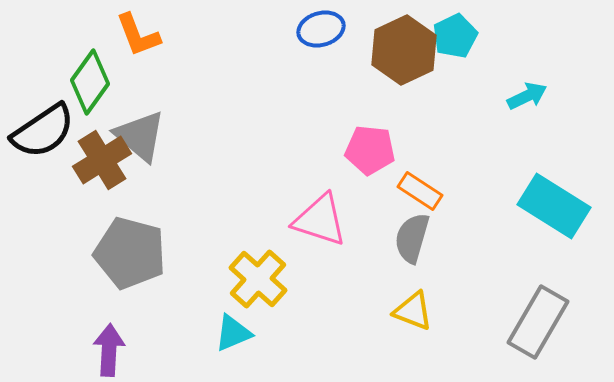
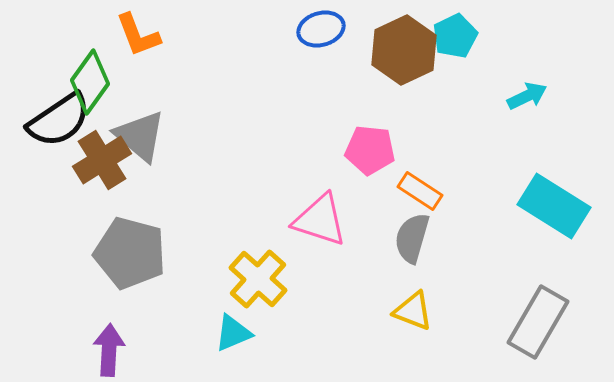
black semicircle: moved 16 px right, 11 px up
